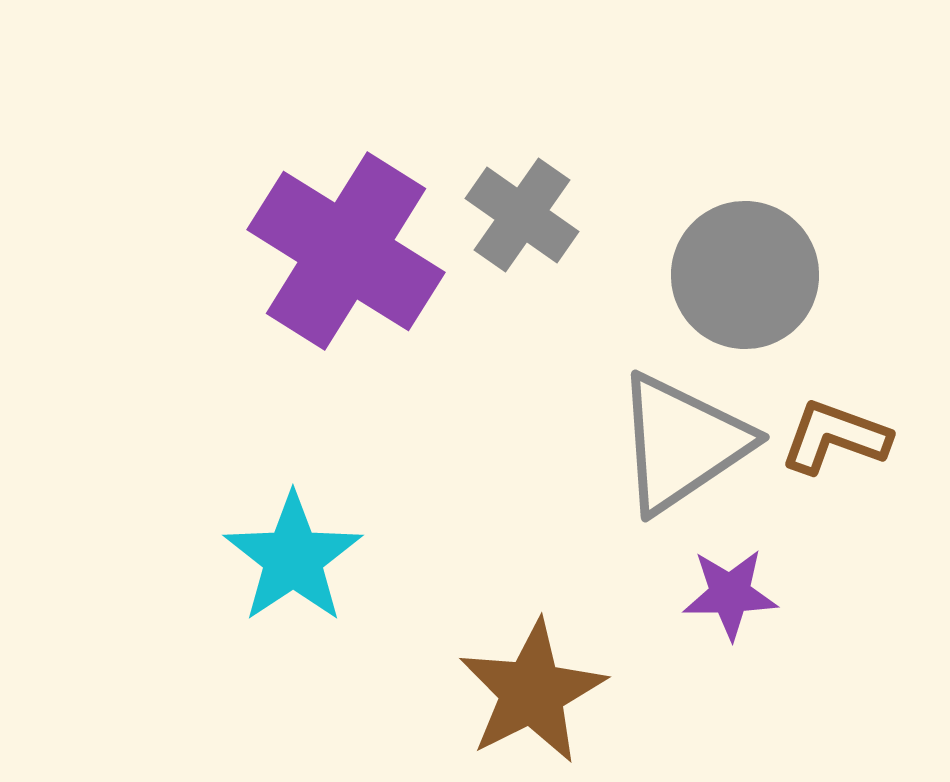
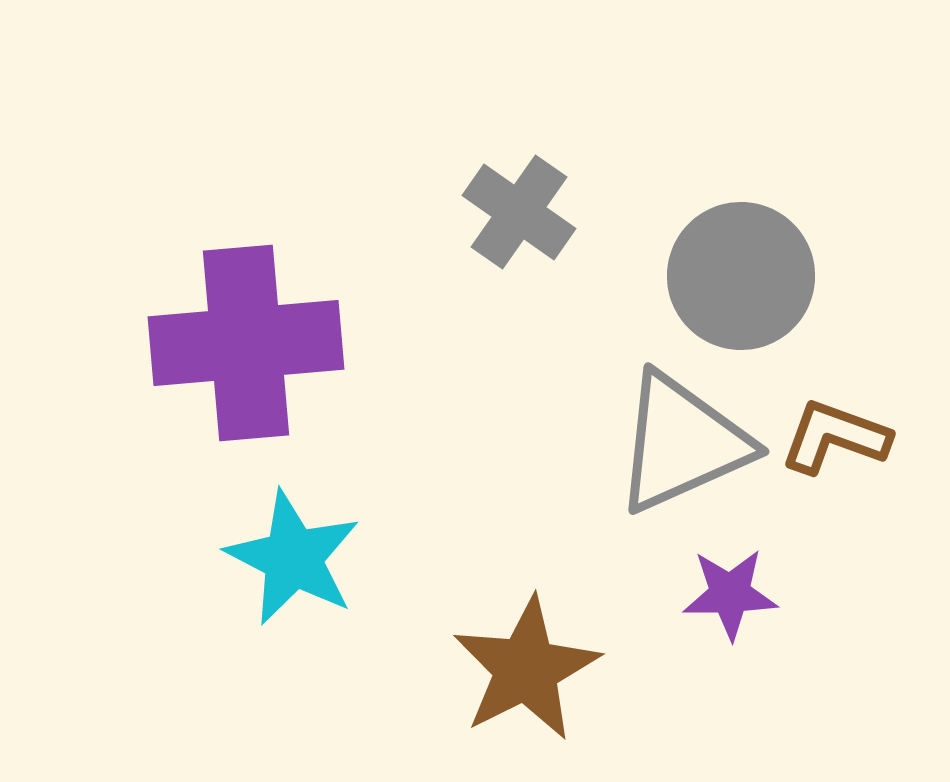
gray cross: moved 3 px left, 3 px up
purple cross: moved 100 px left, 92 px down; rotated 37 degrees counterclockwise
gray circle: moved 4 px left, 1 px down
gray triangle: rotated 10 degrees clockwise
cyan star: rotated 11 degrees counterclockwise
brown star: moved 6 px left, 23 px up
